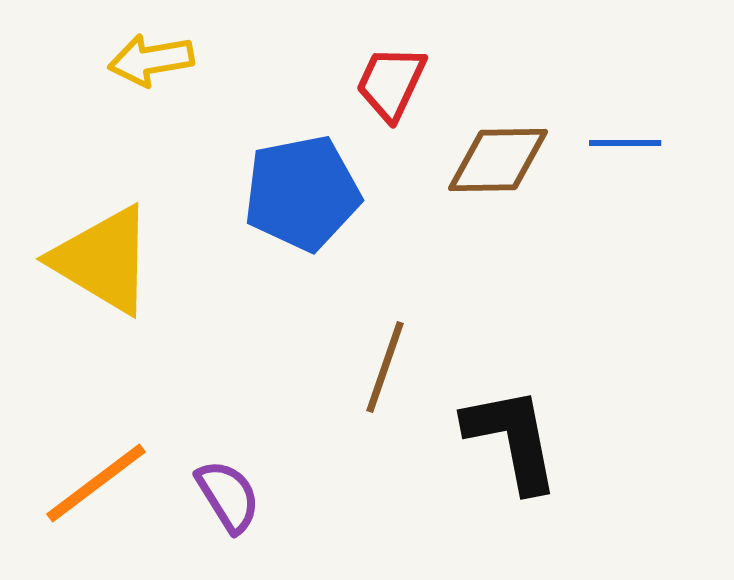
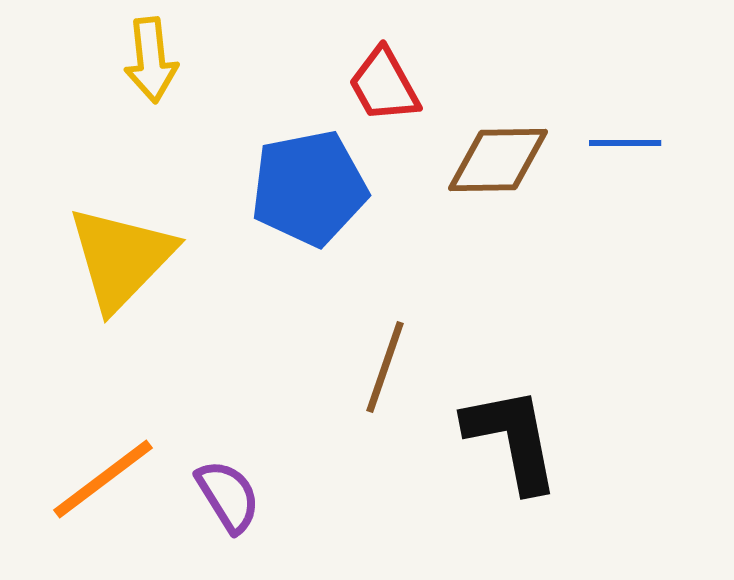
yellow arrow: rotated 86 degrees counterclockwise
red trapezoid: moved 7 px left, 2 px down; rotated 54 degrees counterclockwise
blue pentagon: moved 7 px right, 5 px up
yellow triangle: moved 18 px right, 2 px up; rotated 43 degrees clockwise
orange line: moved 7 px right, 4 px up
